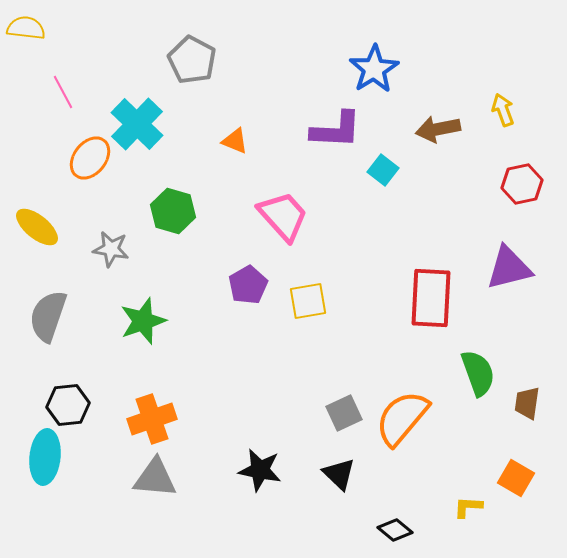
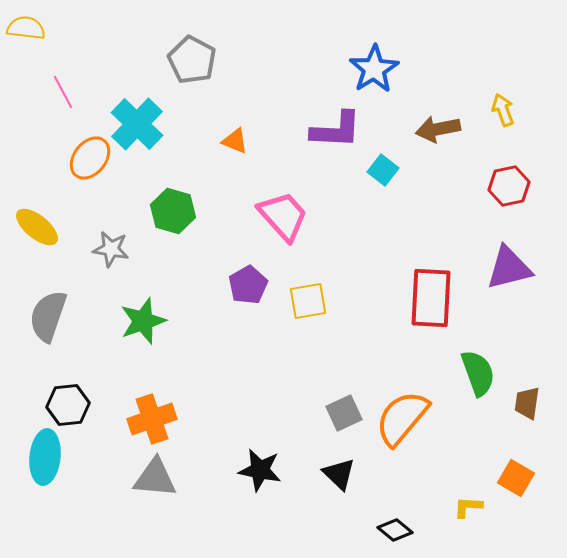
red hexagon: moved 13 px left, 2 px down
